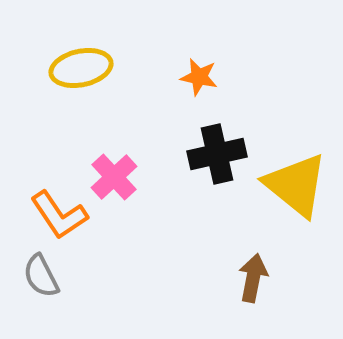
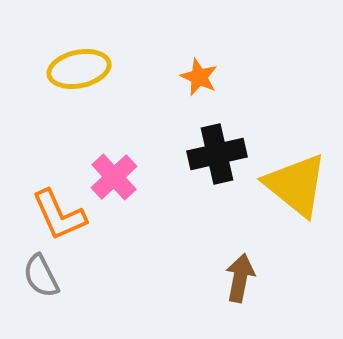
yellow ellipse: moved 2 px left, 1 px down
orange star: rotated 12 degrees clockwise
orange L-shape: rotated 10 degrees clockwise
brown arrow: moved 13 px left
